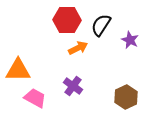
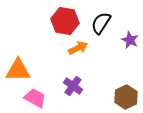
red hexagon: moved 2 px left, 1 px down; rotated 8 degrees clockwise
black semicircle: moved 2 px up
